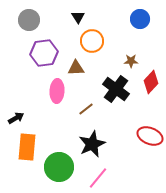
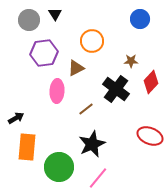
black triangle: moved 23 px left, 3 px up
brown triangle: rotated 24 degrees counterclockwise
